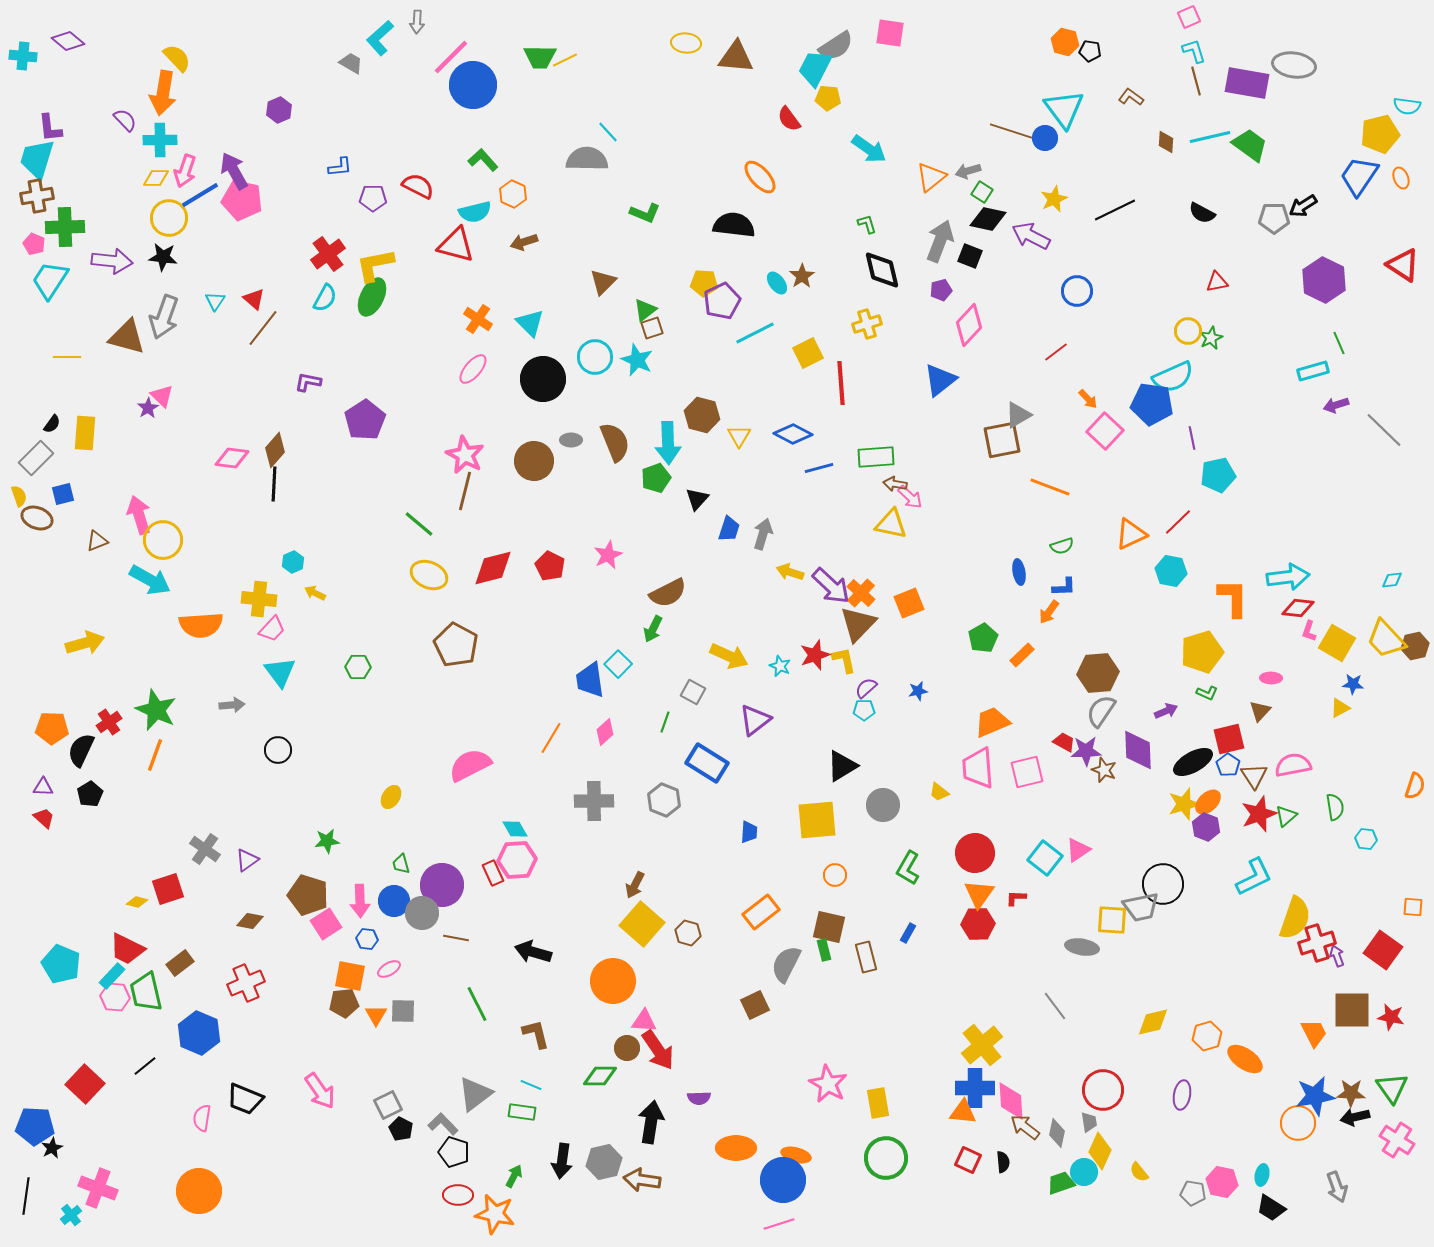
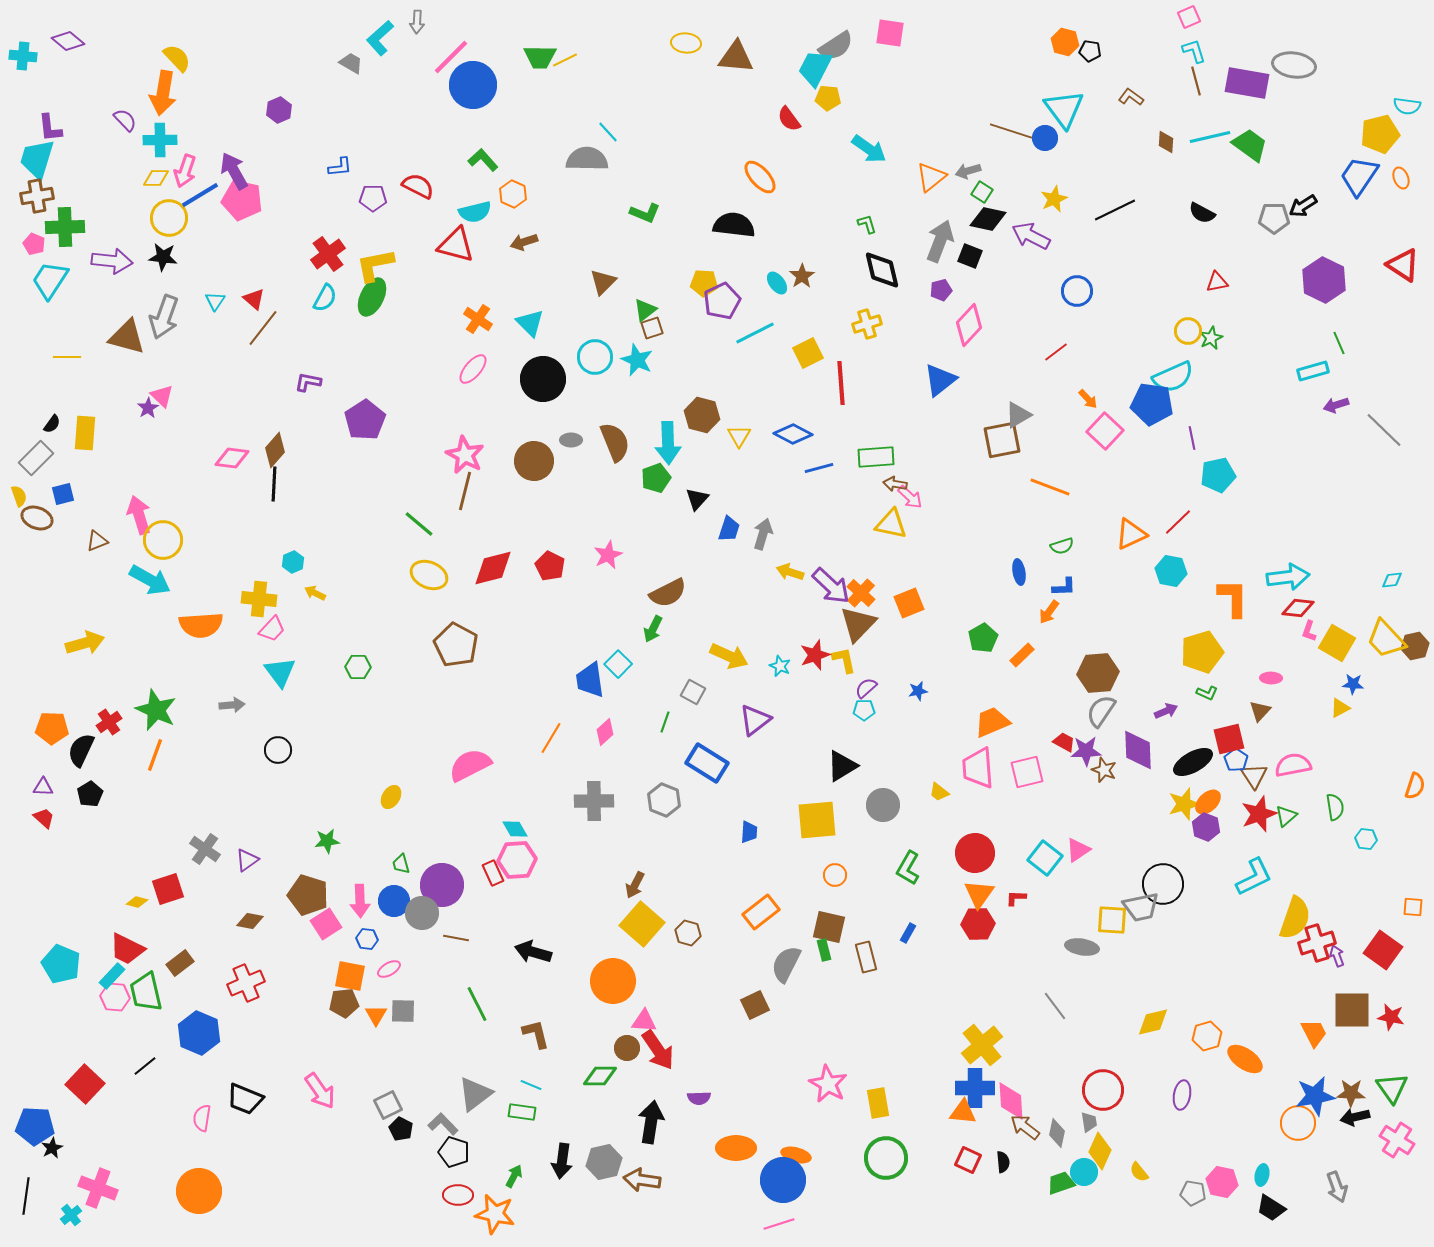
blue pentagon at (1228, 765): moved 8 px right, 5 px up
